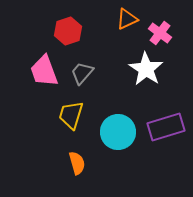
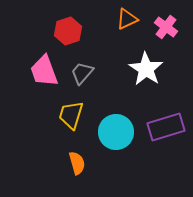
pink cross: moved 6 px right, 6 px up
cyan circle: moved 2 px left
